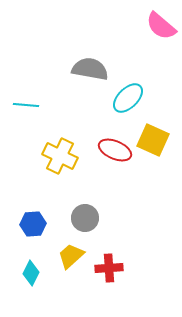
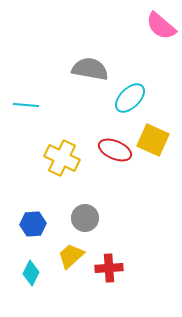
cyan ellipse: moved 2 px right
yellow cross: moved 2 px right, 2 px down
